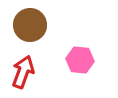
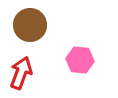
red arrow: moved 2 px left, 1 px down
